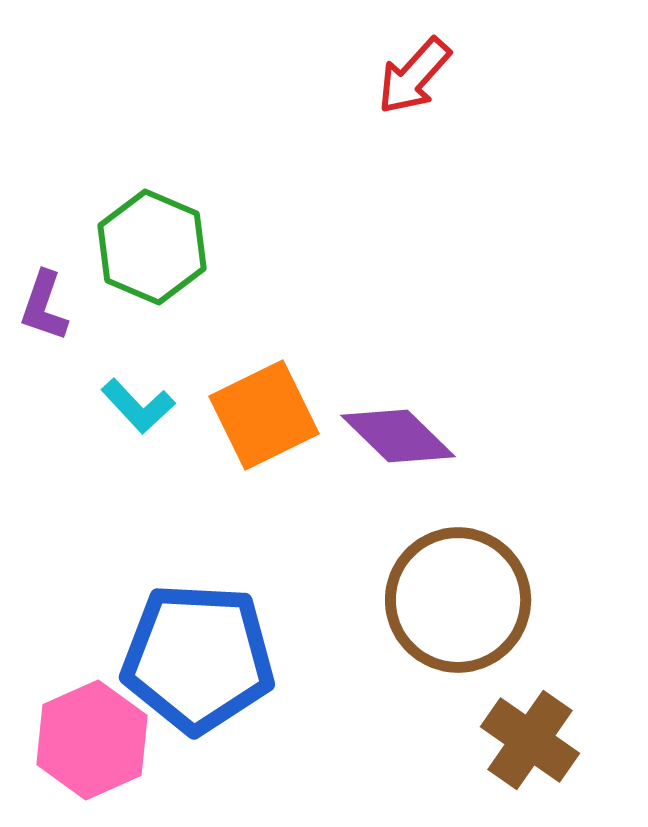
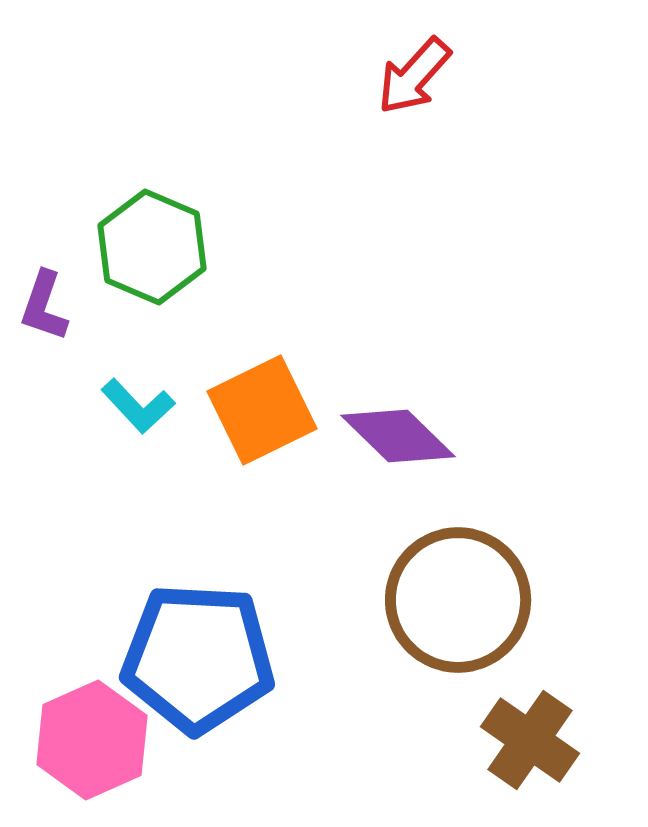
orange square: moved 2 px left, 5 px up
